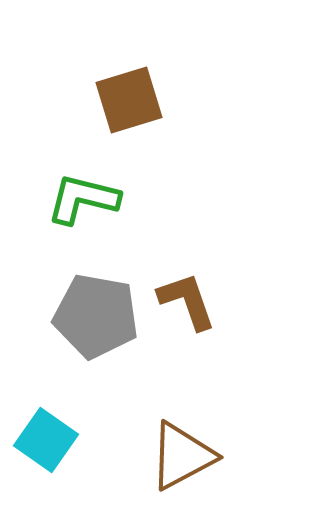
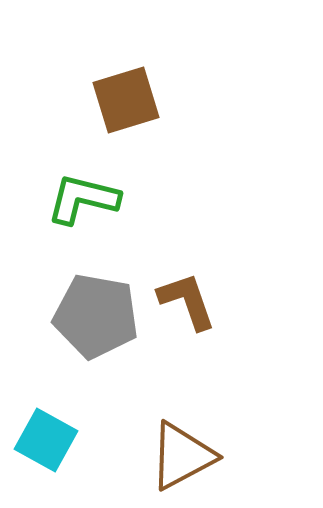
brown square: moved 3 px left
cyan square: rotated 6 degrees counterclockwise
